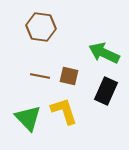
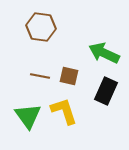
green triangle: moved 2 px up; rotated 8 degrees clockwise
